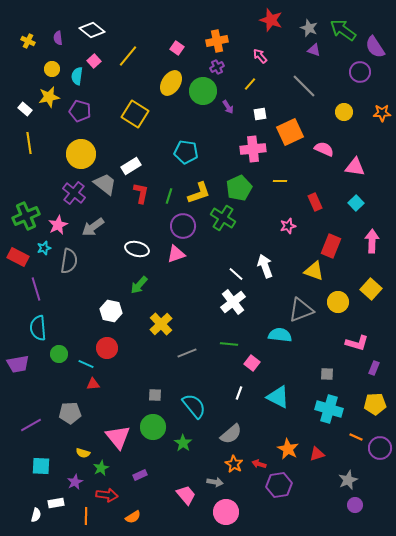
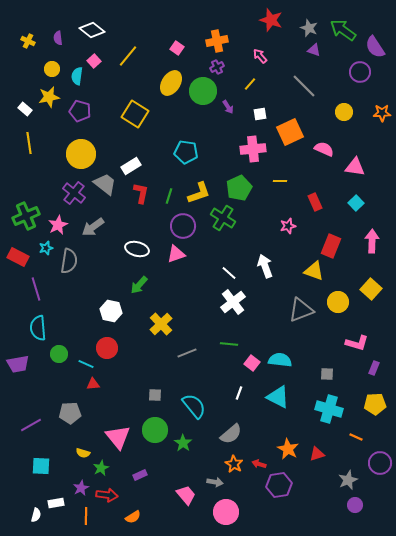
cyan star at (44, 248): moved 2 px right
white line at (236, 274): moved 7 px left, 1 px up
cyan semicircle at (280, 335): moved 25 px down
green circle at (153, 427): moved 2 px right, 3 px down
purple circle at (380, 448): moved 15 px down
purple star at (75, 482): moved 6 px right, 6 px down
